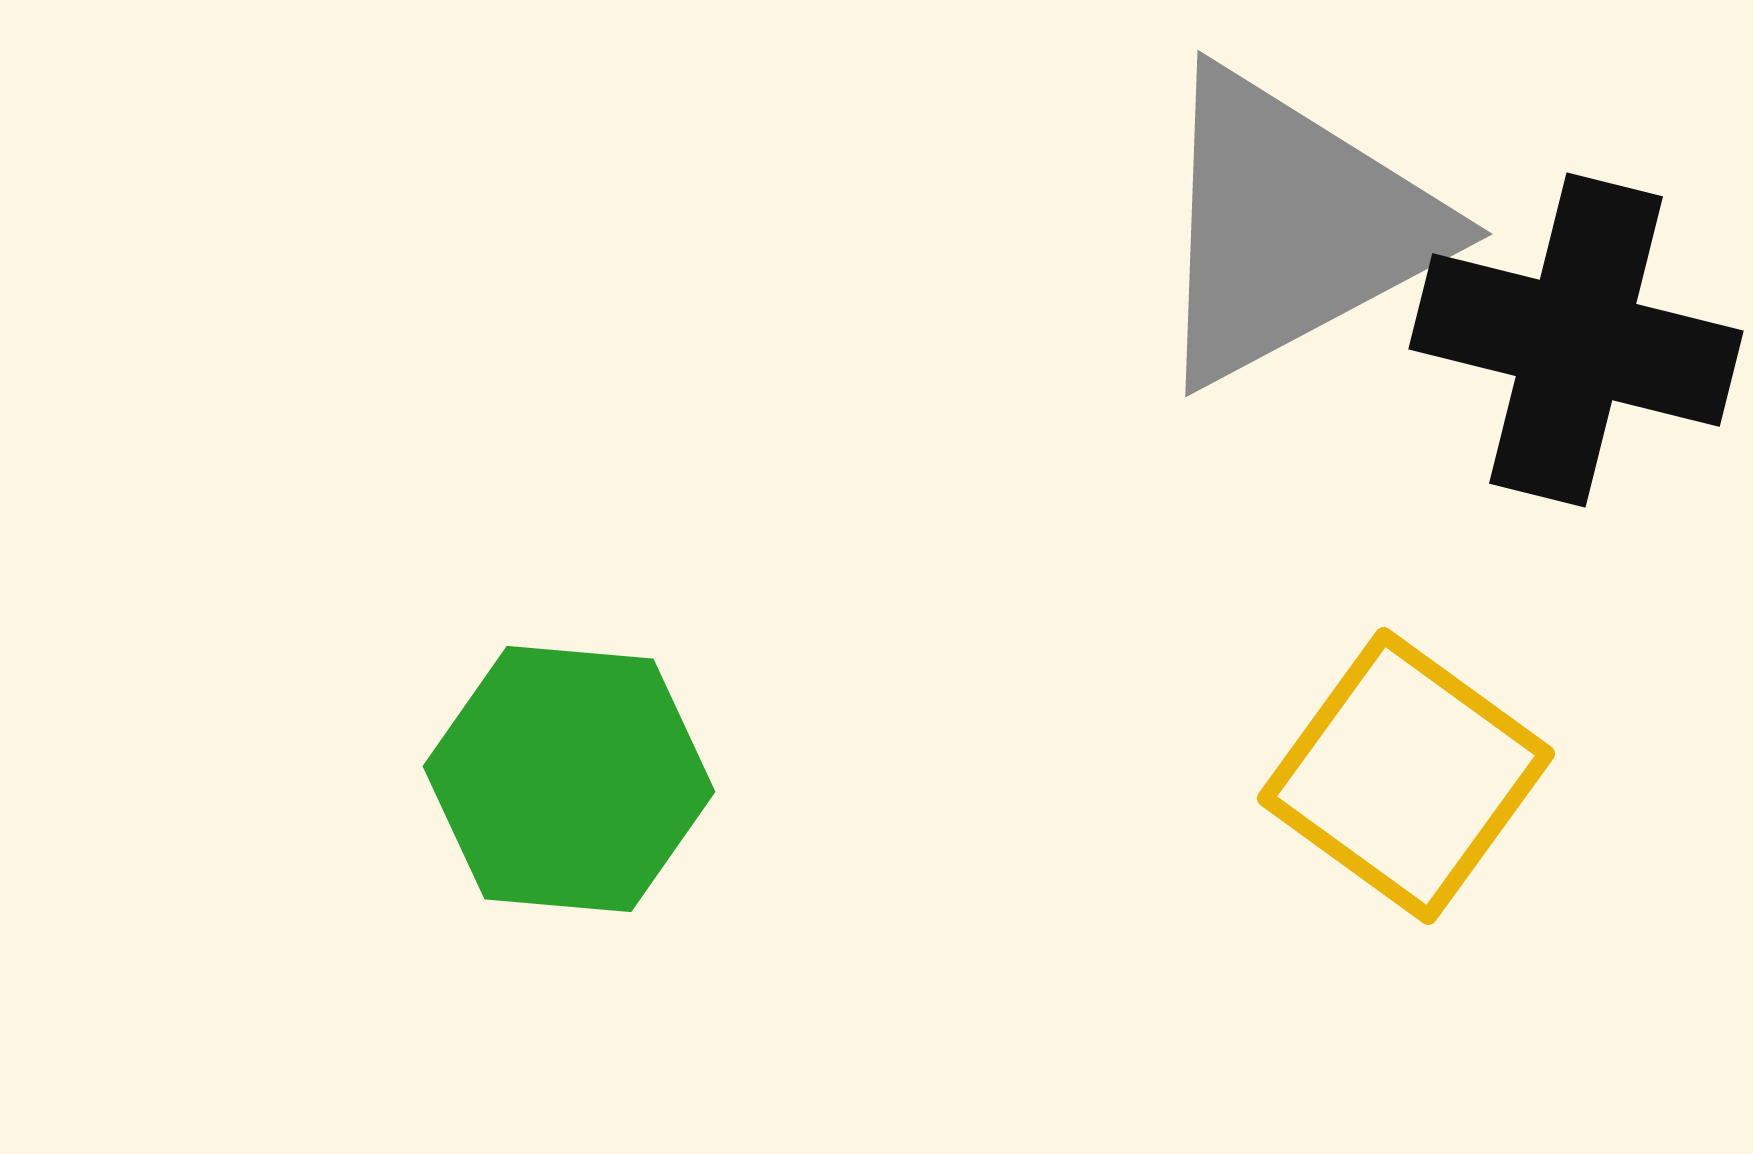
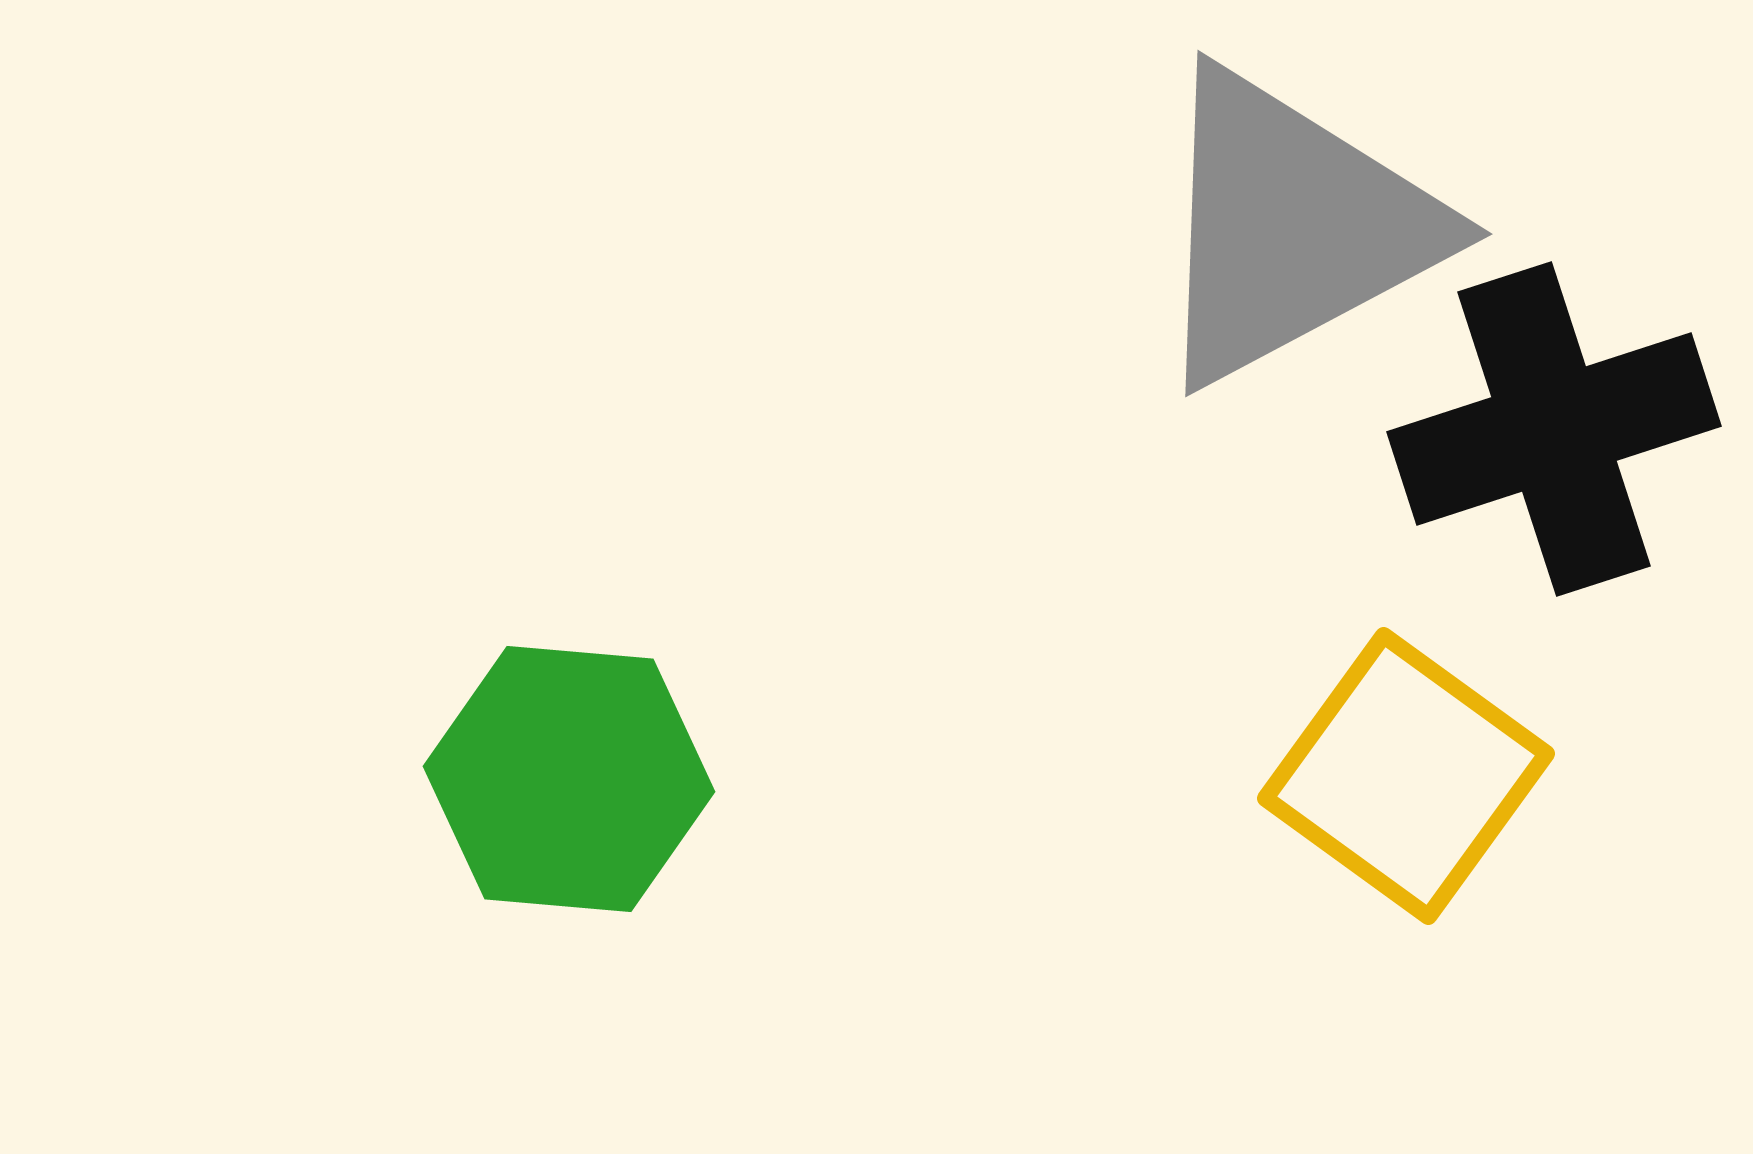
black cross: moved 22 px left, 89 px down; rotated 32 degrees counterclockwise
